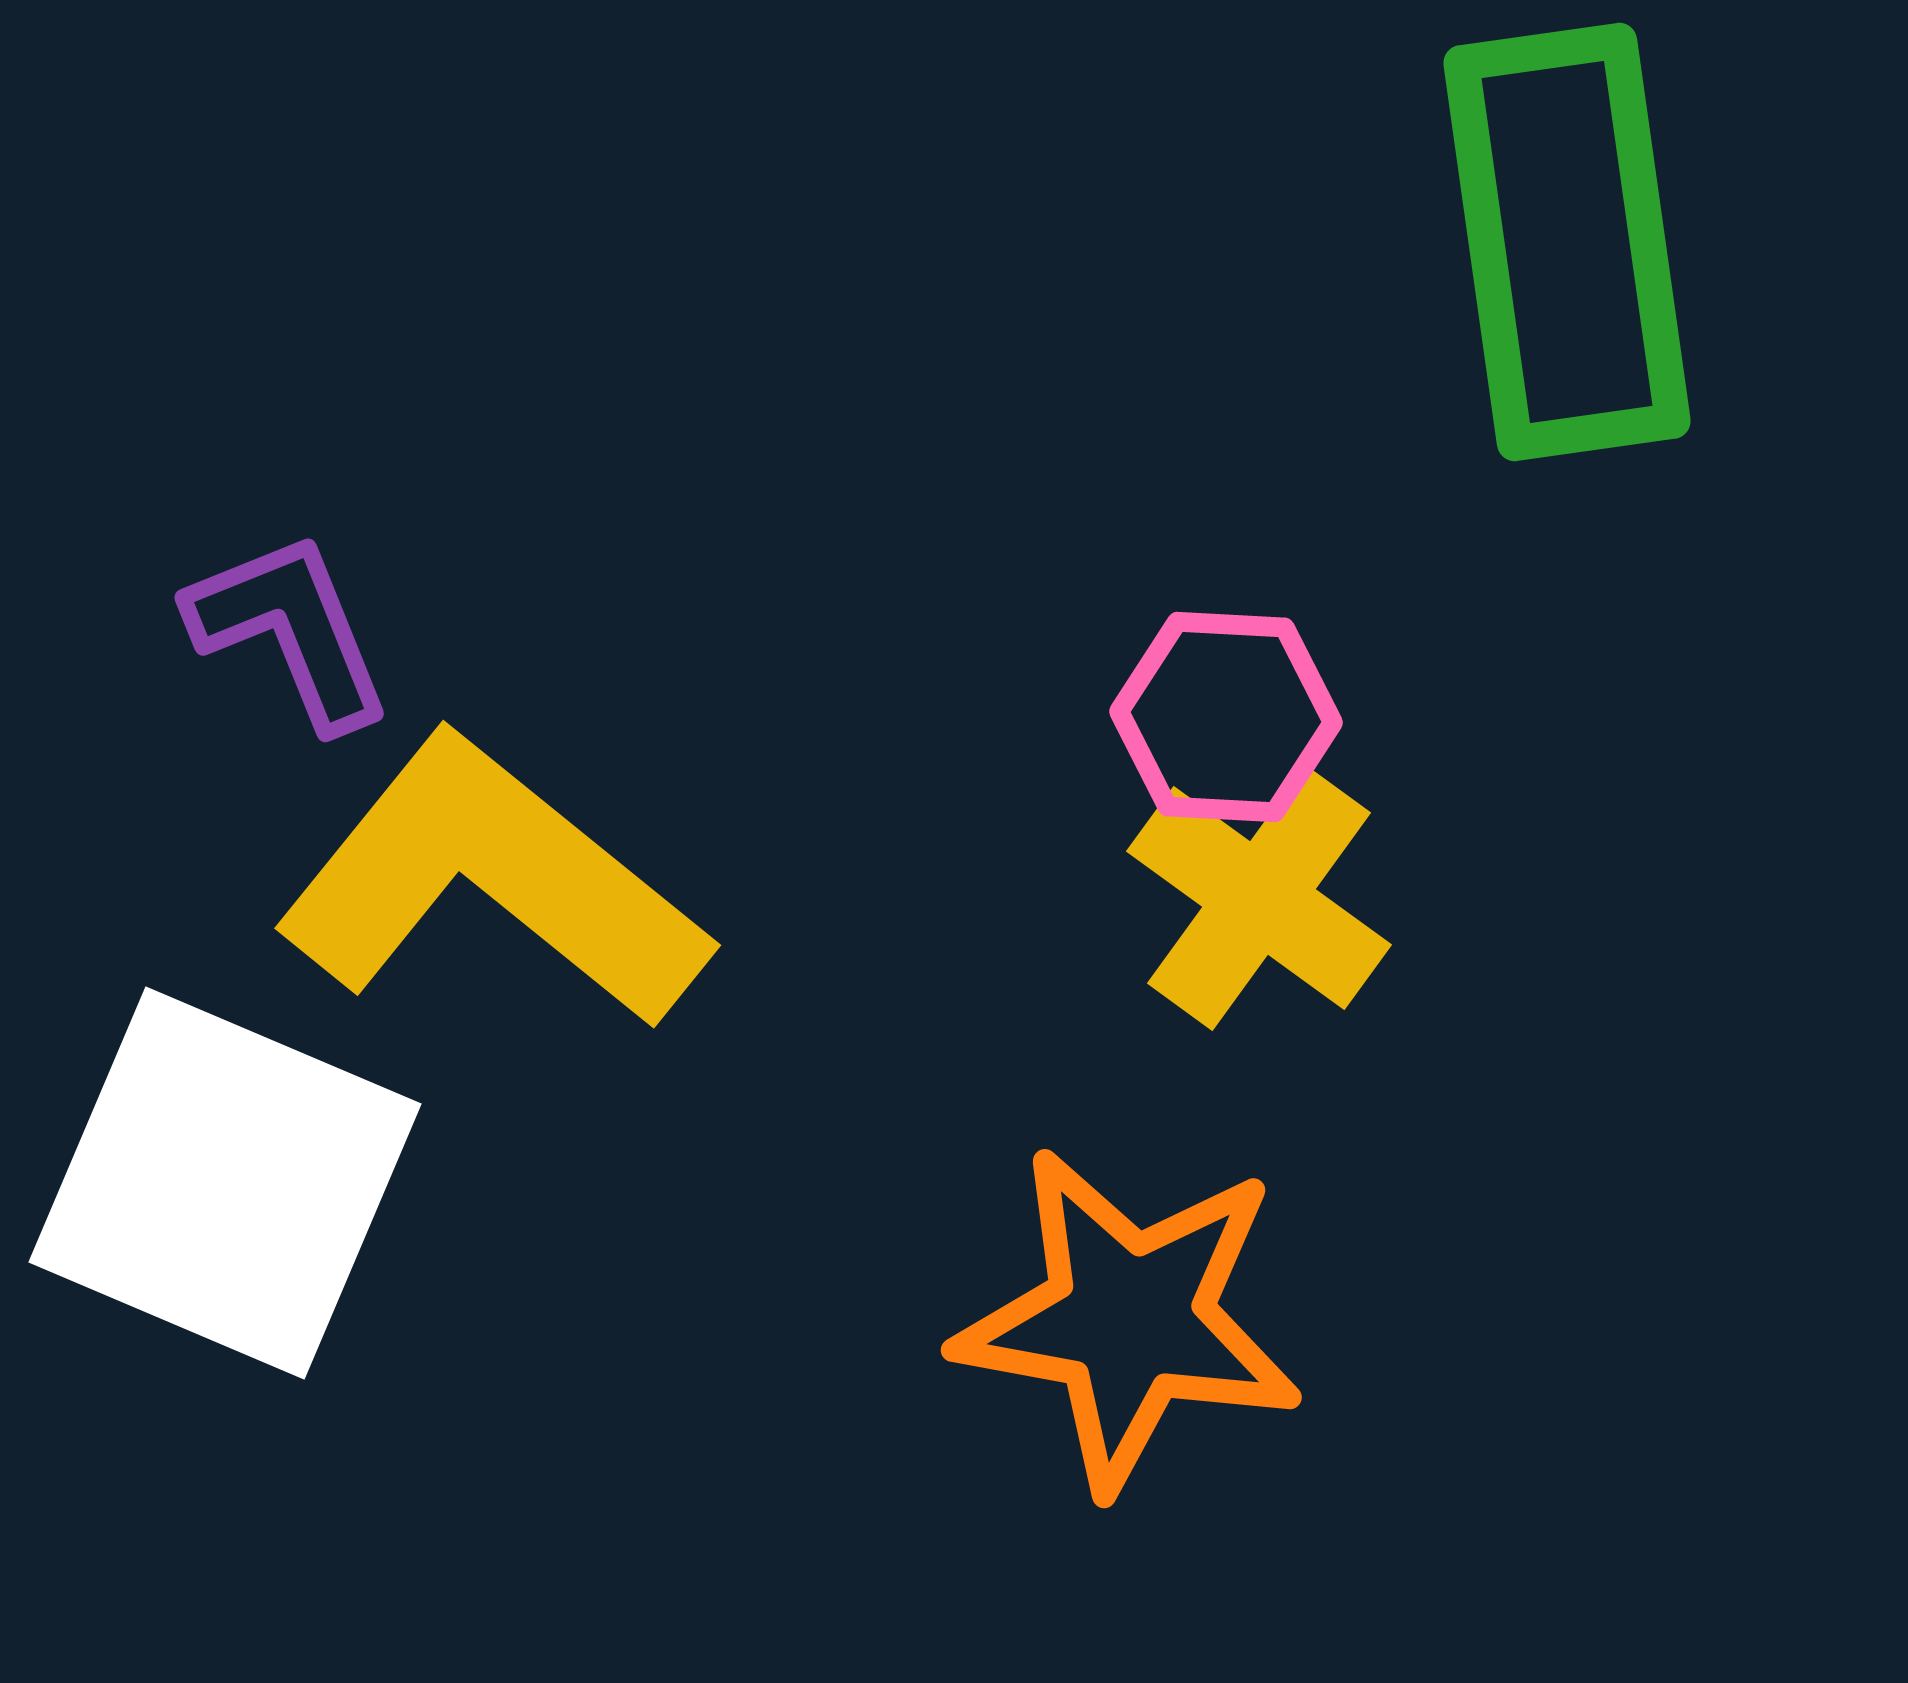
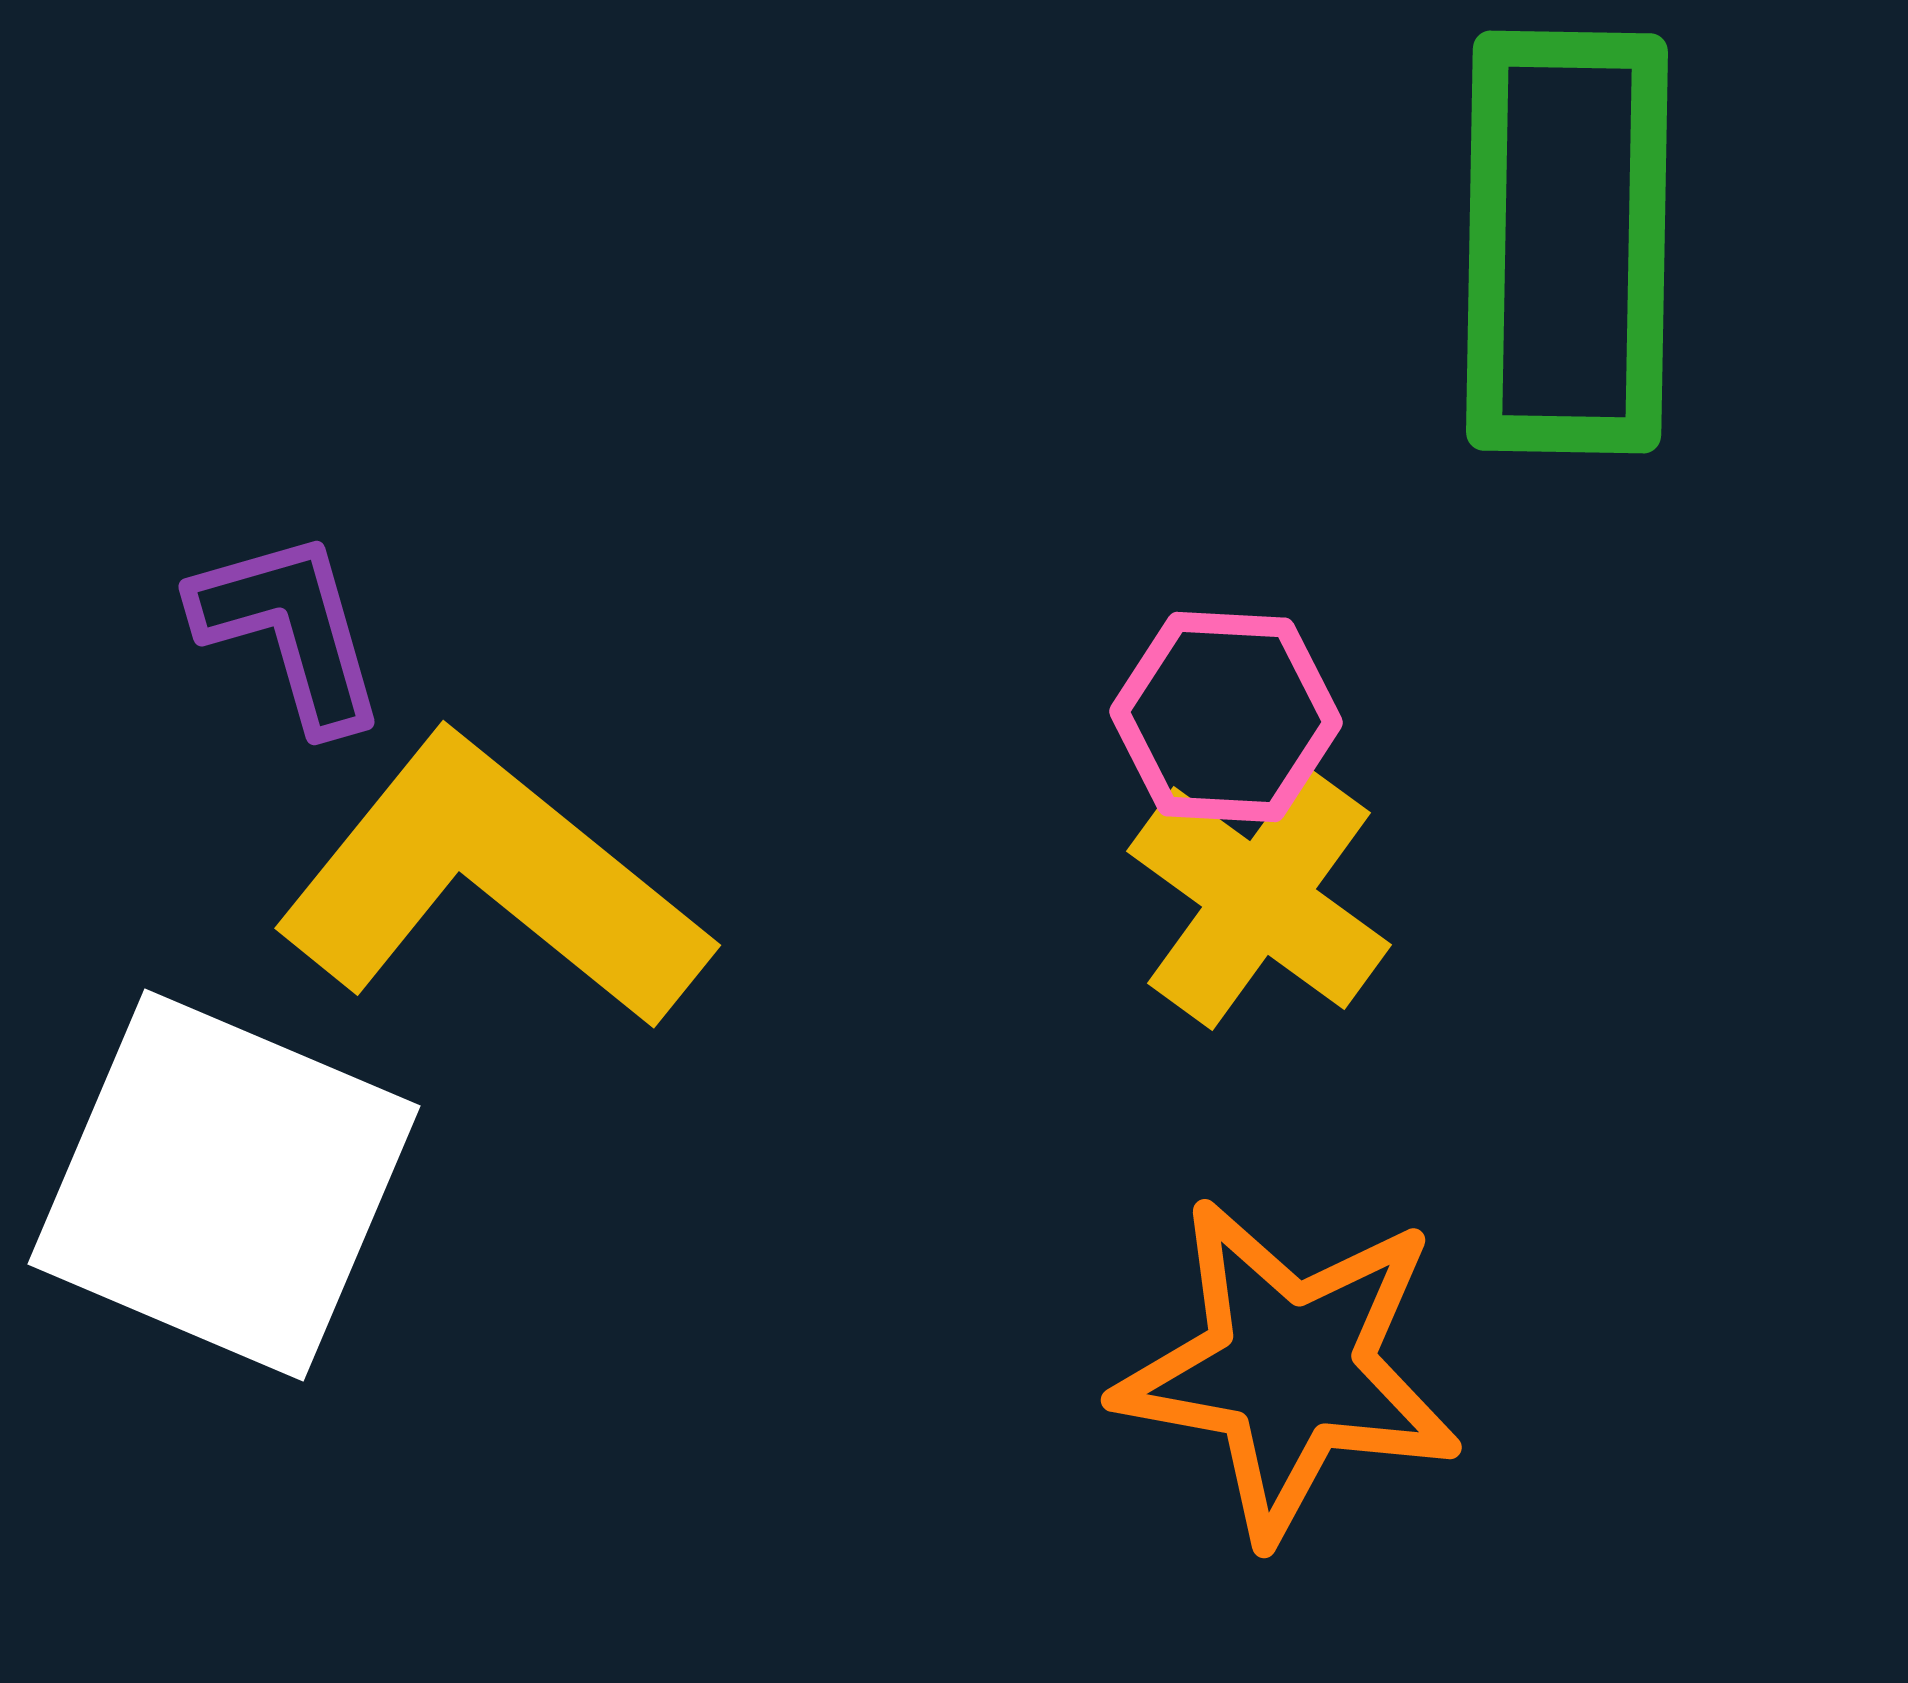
green rectangle: rotated 9 degrees clockwise
purple L-shape: rotated 6 degrees clockwise
white square: moved 1 px left, 2 px down
orange star: moved 160 px right, 50 px down
